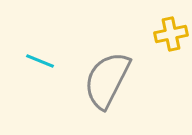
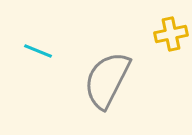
cyan line: moved 2 px left, 10 px up
